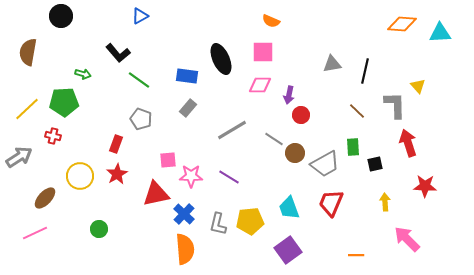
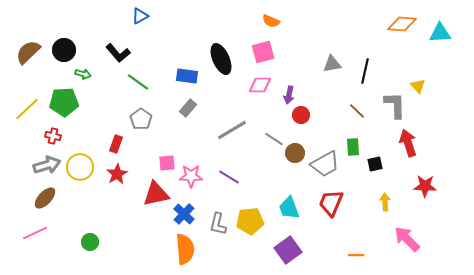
black circle at (61, 16): moved 3 px right, 34 px down
brown semicircle at (28, 52): rotated 36 degrees clockwise
pink square at (263, 52): rotated 15 degrees counterclockwise
green line at (139, 80): moved 1 px left, 2 px down
gray pentagon at (141, 119): rotated 15 degrees clockwise
gray arrow at (19, 157): moved 28 px right, 8 px down; rotated 16 degrees clockwise
pink square at (168, 160): moved 1 px left, 3 px down
yellow circle at (80, 176): moved 9 px up
green circle at (99, 229): moved 9 px left, 13 px down
